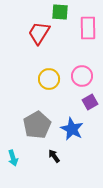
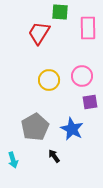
yellow circle: moved 1 px down
purple square: rotated 21 degrees clockwise
gray pentagon: moved 2 px left, 2 px down
cyan arrow: moved 2 px down
